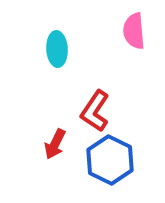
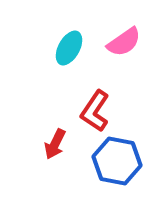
pink semicircle: moved 10 px left, 11 px down; rotated 120 degrees counterclockwise
cyan ellipse: moved 12 px right, 1 px up; rotated 32 degrees clockwise
blue hexagon: moved 7 px right, 1 px down; rotated 15 degrees counterclockwise
